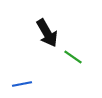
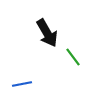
green line: rotated 18 degrees clockwise
